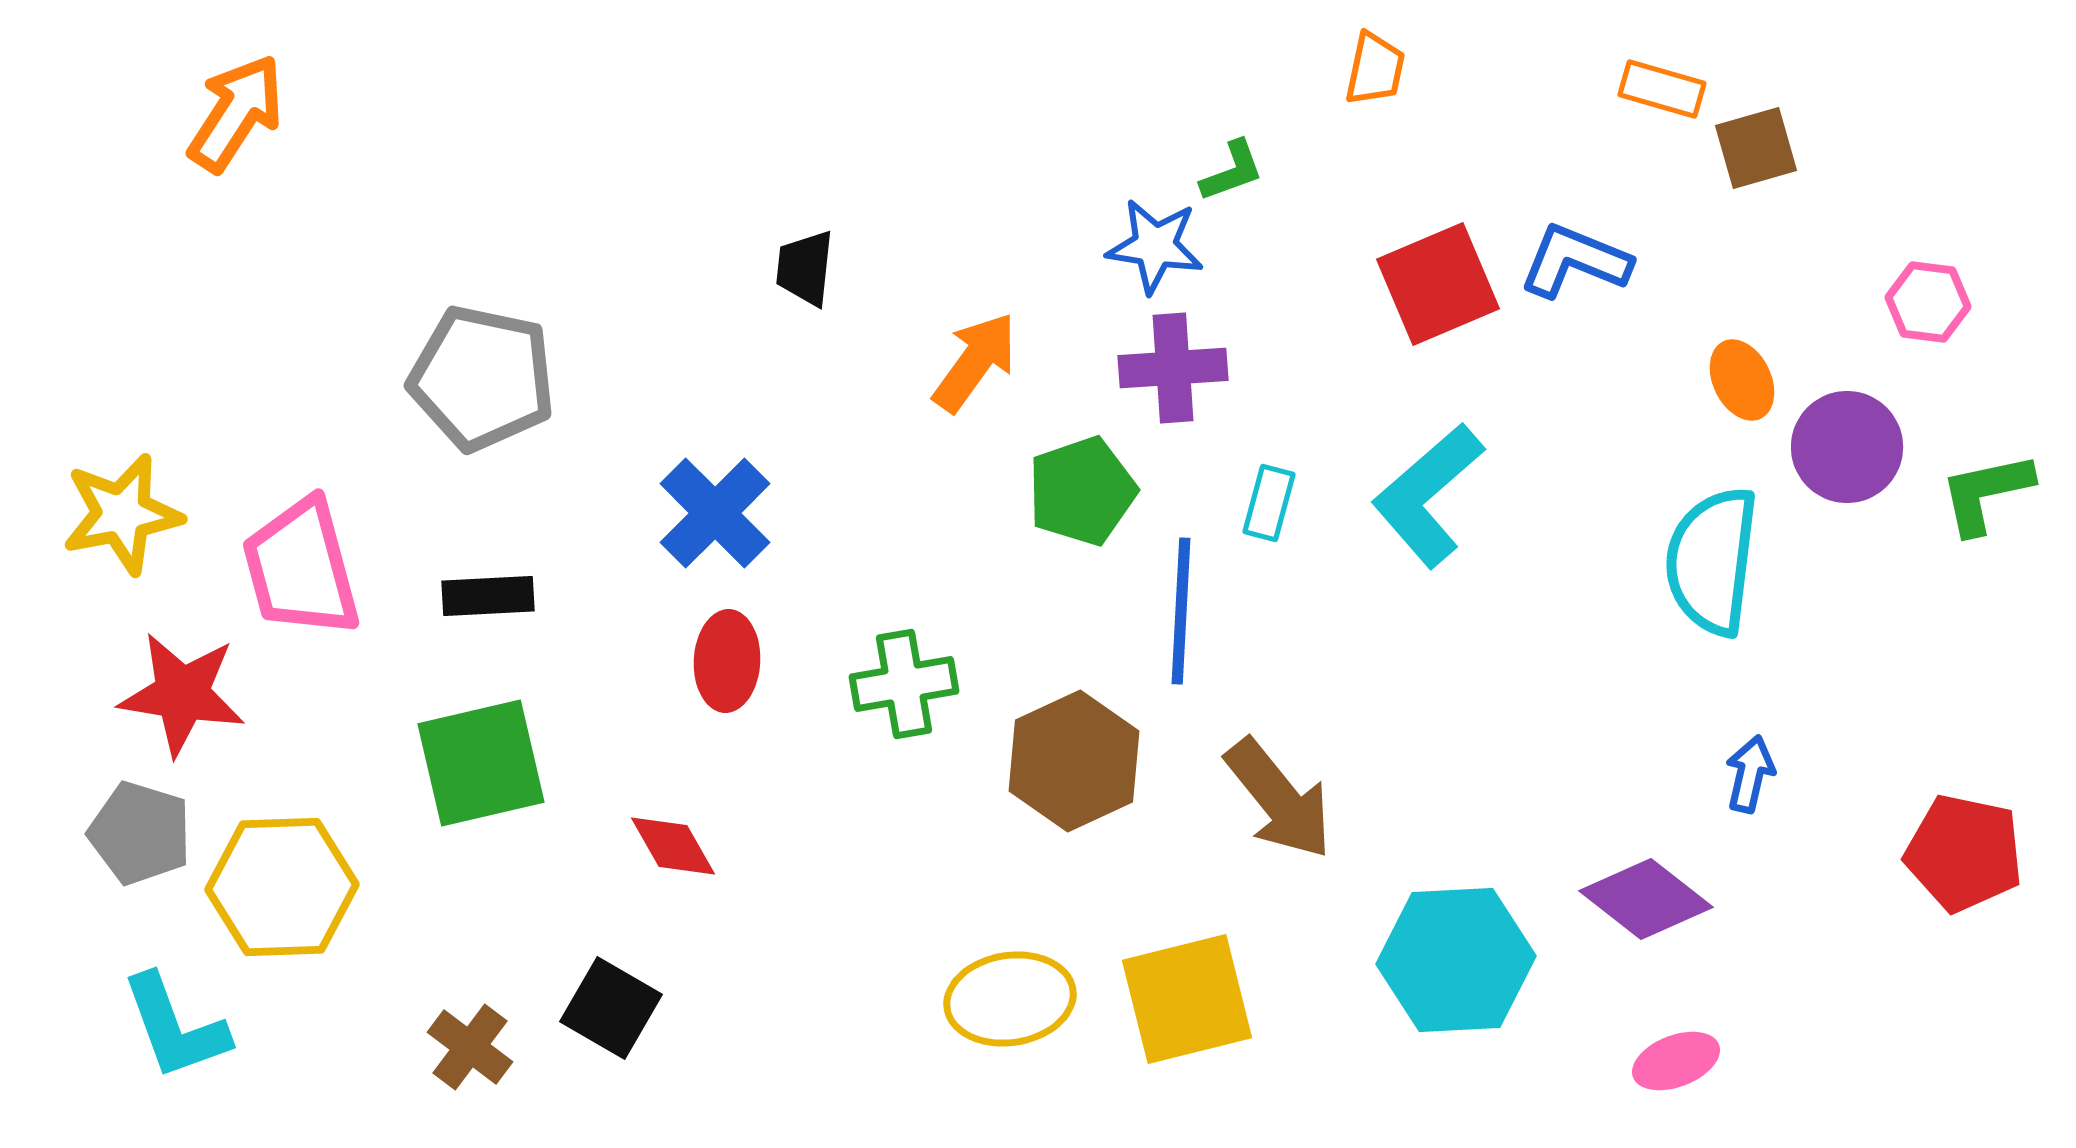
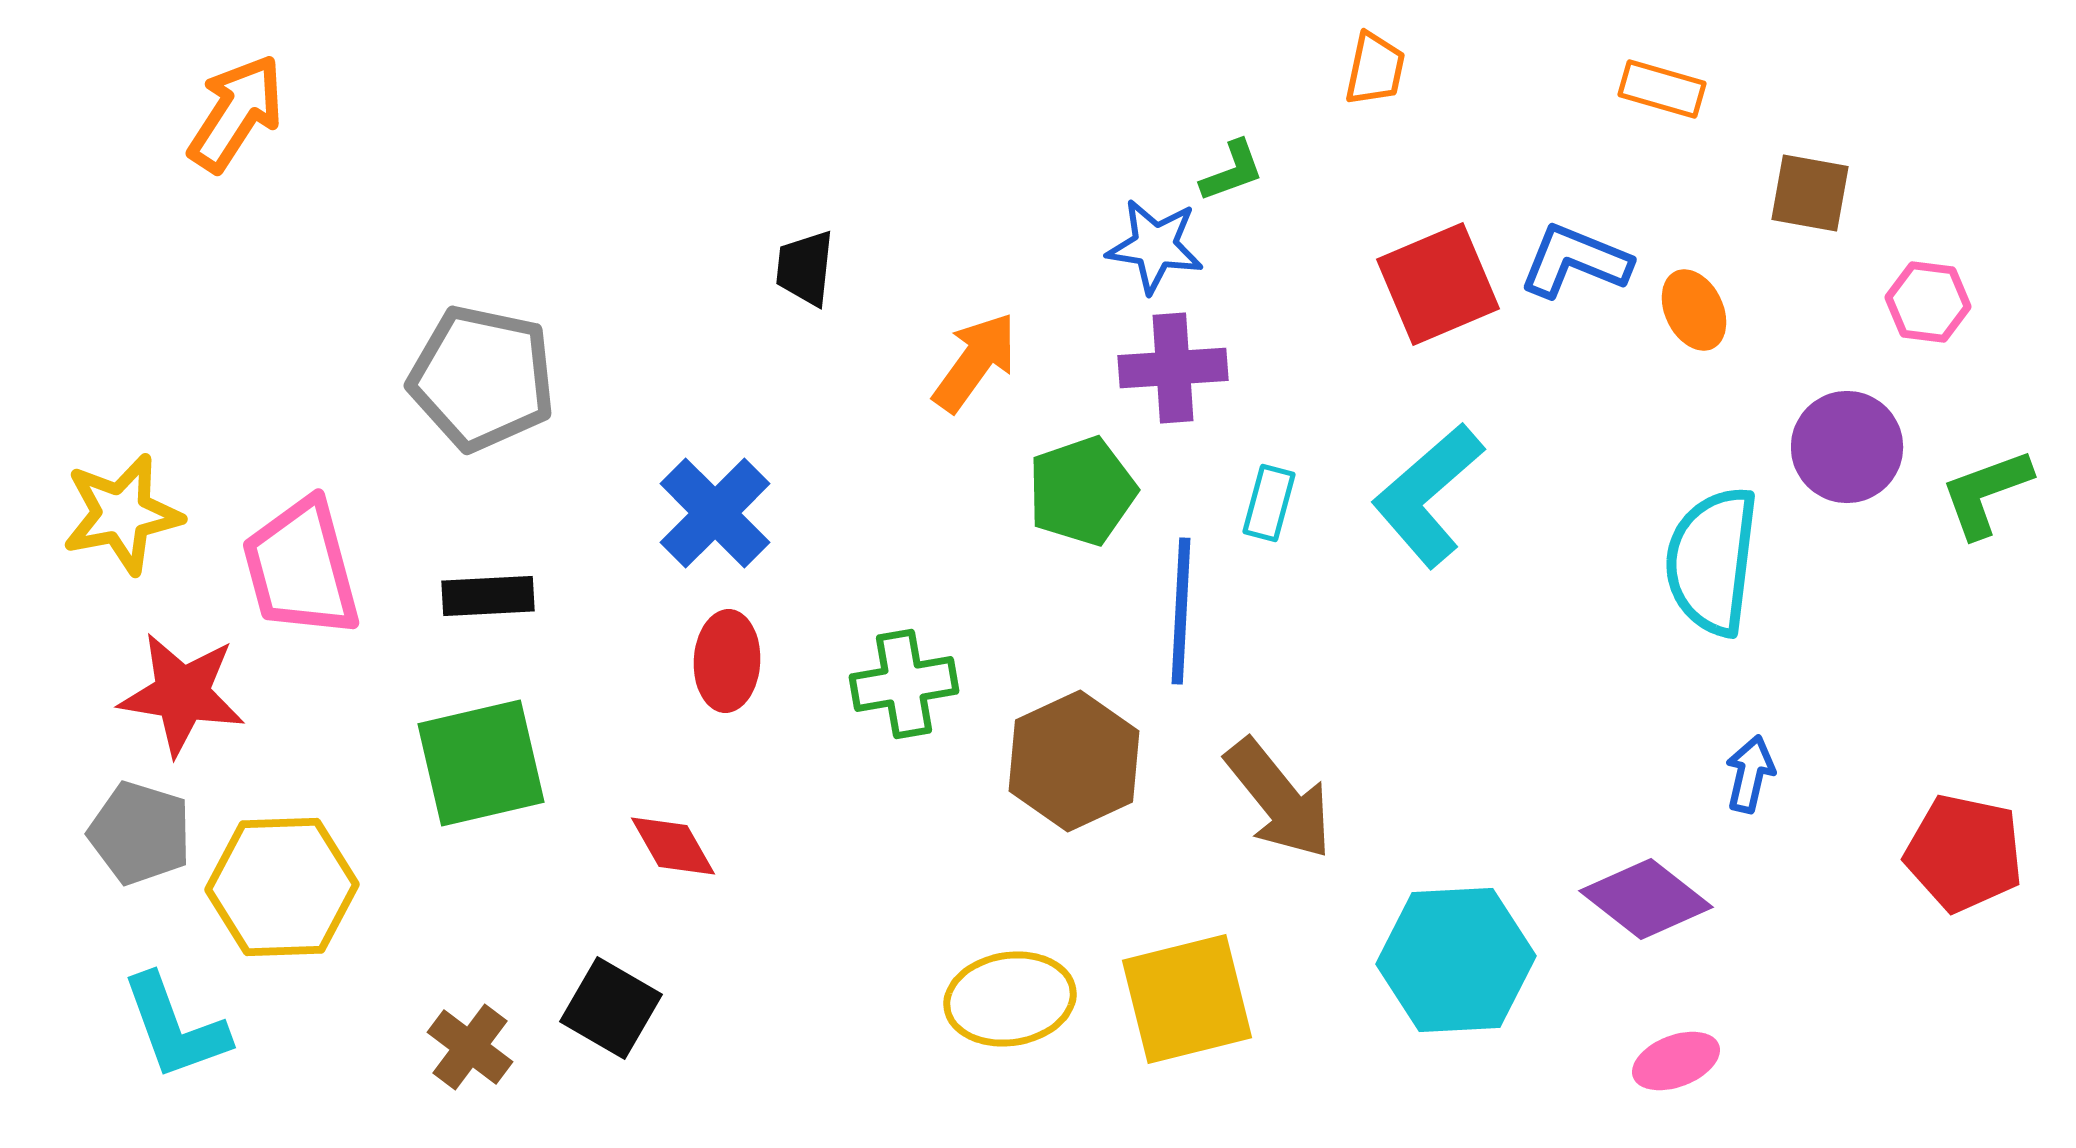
brown square at (1756, 148): moved 54 px right, 45 px down; rotated 26 degrees clockwise
orange ellipse at (1742, 380): moved 48 px left, 70 px up
green L-shape at (1986, 493): rotated 8 degrees counterclockwise
